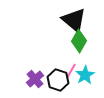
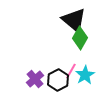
green diamond: moved 1 px right, 3 px up
black hexagon: rotated 15 degrees clockwise
